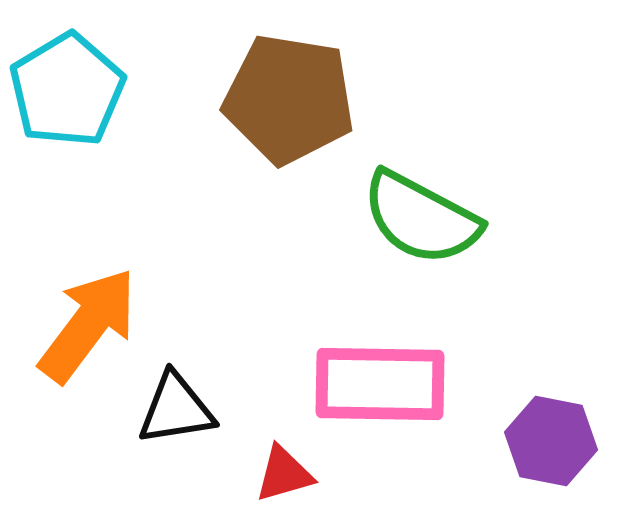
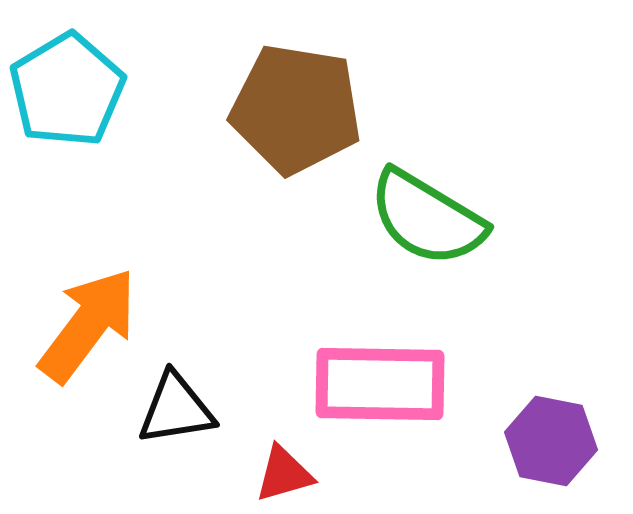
brown pentagon: moved 7 px right, 10 px down
green semicircle: moved 6 px right; rotated 3 degrees clockwise
